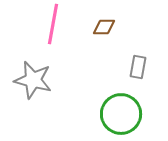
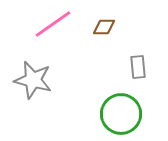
pink line: rotated 45 degrees clockwise
gray rectangle: rotated 15 degrees counterclockwise
